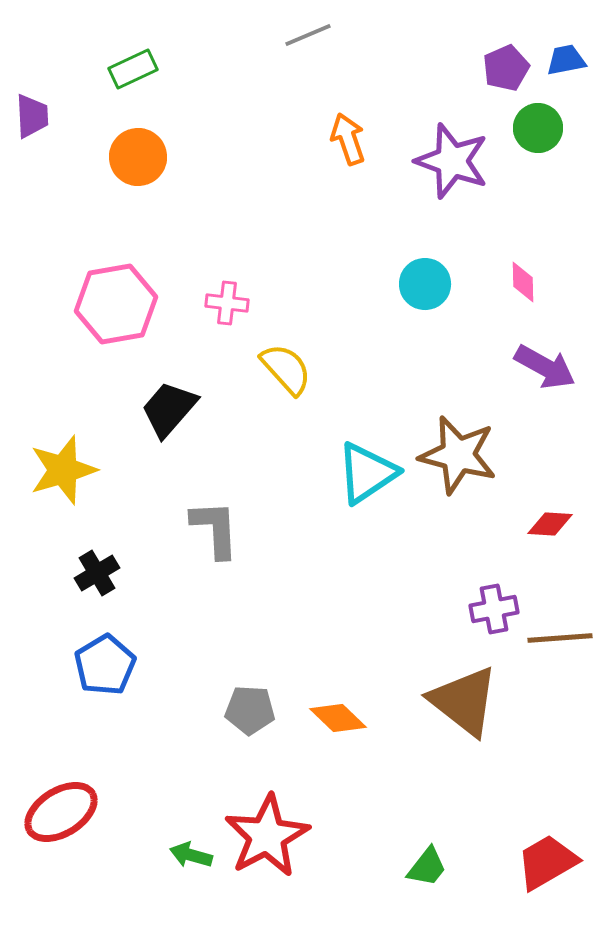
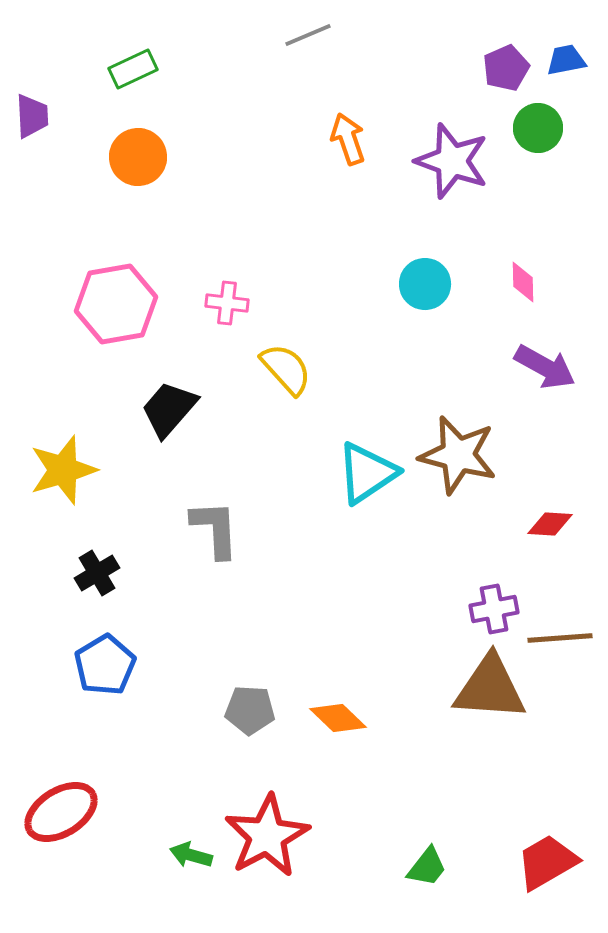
brown triangle: moved 26 px right, 13 px up; rotated 34 degrees counterclockwise
